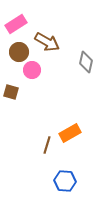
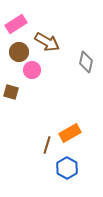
blue hexagon: moved 2 px right, 13 px up; rotated 25 degrees clockwise
